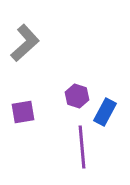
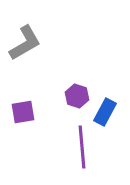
gray L-shape: rotated 12 degrees clockwise
